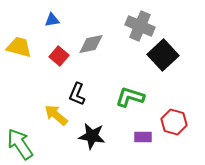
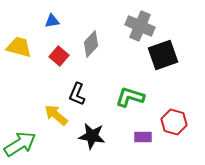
blue triangle: moved 1 px down
gray diamond: rotated 36 degrees counterclockwise
black square: rotated 24 degrees clockwise
green arrow: rotated 92 degrees clockwise
